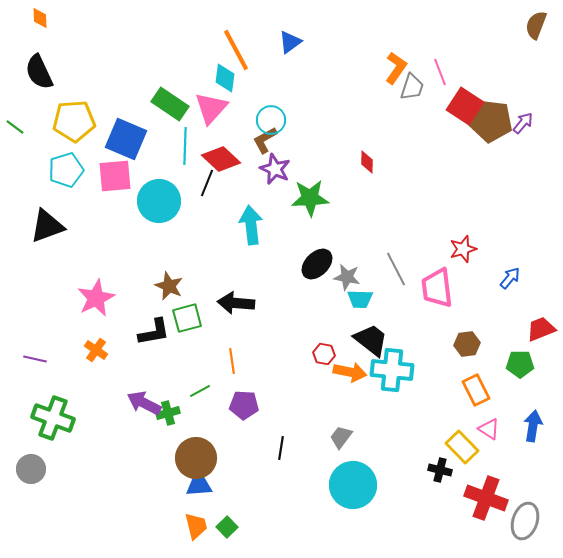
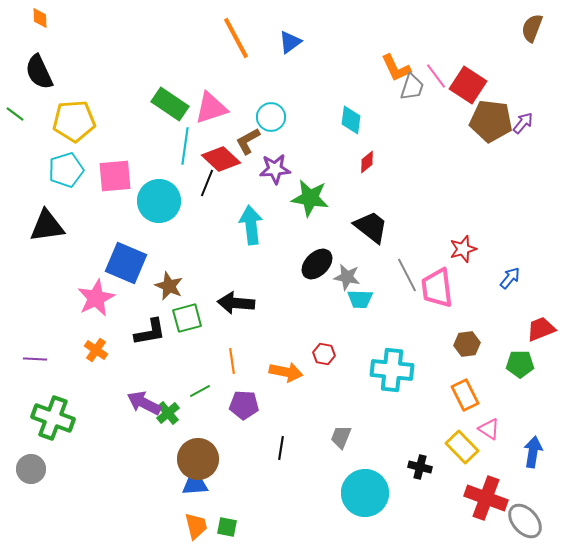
brown semicircle at (536, 25): moved 4 px left, 3 px down
orange line at (236, 50): moved 12 px up
orange L-shape at (396, 68): rotated 120 degrees clockwise
pink line at (440, 72): moved 4 px left, 4 px down; rotated 16 degrees counterclockwise
cyan diamond at (225, 78): moved 126 px right, 42 px down
red square at (465, 106): moved 3 px right, 21 px up
pink triangle at (211, 108): rotated 30 degrees clockwise
cyan circle at (271, 120): moved 3 px up
green line at (15, 127): moved 13 px up
blue square at (126, 139): moved 124 px down
brown L-shape at (265, 140): moved 17 px left, 1 px down
cyan line at (185, 146): rotated 6 degrees clockwise
red diamond at (367, 162): rotated 50 degrees clockwise
purple star at (275, 169): rotated 28 degrees counterclockwise
green star at (310, 198): rotated 12 degrees clockwise
black triangle at (47, 226): rotated 12 degrees clockwise
gray line at (396, 269): moved 11 px right, 6 px down
black L-shape at (154, 332): moved 4 px left
black trapezoid at (371, 340): moved 113 px up
purple line at (35, 359): rotated 10 degrees counterclockwise
orange arrow at (350, 372): moved 64 px left
orange rectangle at (476, 390): moved 11 px left, 5 px down
green cross at (168, 413): rotated 25 degrees counterclockwise
blue arrow at (533, 426): moved 26 px down
gray trapezoid at (341, 437): rotated 15 degrees counterclockwise
brown circle at (196, 458): moved 2 px right, 1 px down
black cross at (440, 470): moved 20 px left, 3 px up
cyan circle at (353, 485): moved 12 px right, 8 px down
blue trapezoid at (199, 486): moved 4 px left, 1 px up
gray ellipse at (525, 521): rotated 60 degrees counterclockwise
green square at (227, 527): rotated 35 degrees counterclockwise
